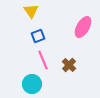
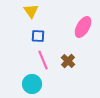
blue square: rotated 24 degrees clockwise
brown cross: moved 1 px left, 4 px up
